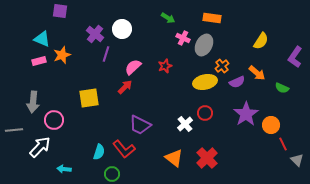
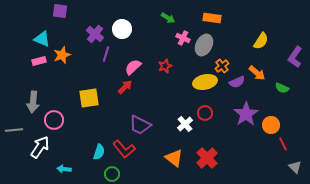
white arrow: rotated 10 degrees counterclockwise
gray triangle: moved 2 px left, 7 px down
